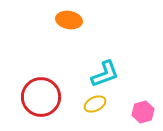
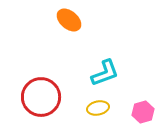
orange ellipse: rotated 30 degrees clockwise
cyan L-shape: moved 1 px up
yellow ellipse: moved 3 px right, 4 px down; rotated 15 degrees clockwise
